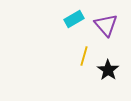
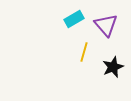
yellow line: moved 4 px up
black star: moved 5 px right, 3 px up; rotated 15 degrees clockwise
